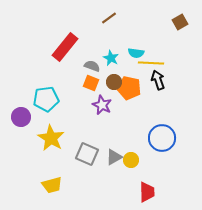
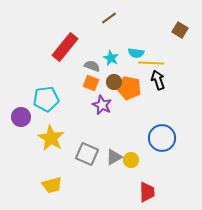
brown square: moved 8 px down; rotated 28 degrees counterclockwise
